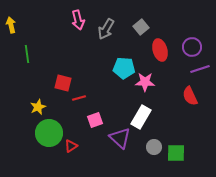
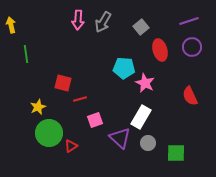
pink arrow: rotated 18 degrees clockwise
gray arrow: moved 3 px left, 7 px up
green line: moved 1 px left
purple line: moved 11 px left, 48 px up
pink star: moved 1 px down; rotated 24 degrees clockwise
red line: moved 1 px right, 1 px down
gray circle: moved 6 px left, 4 px up
